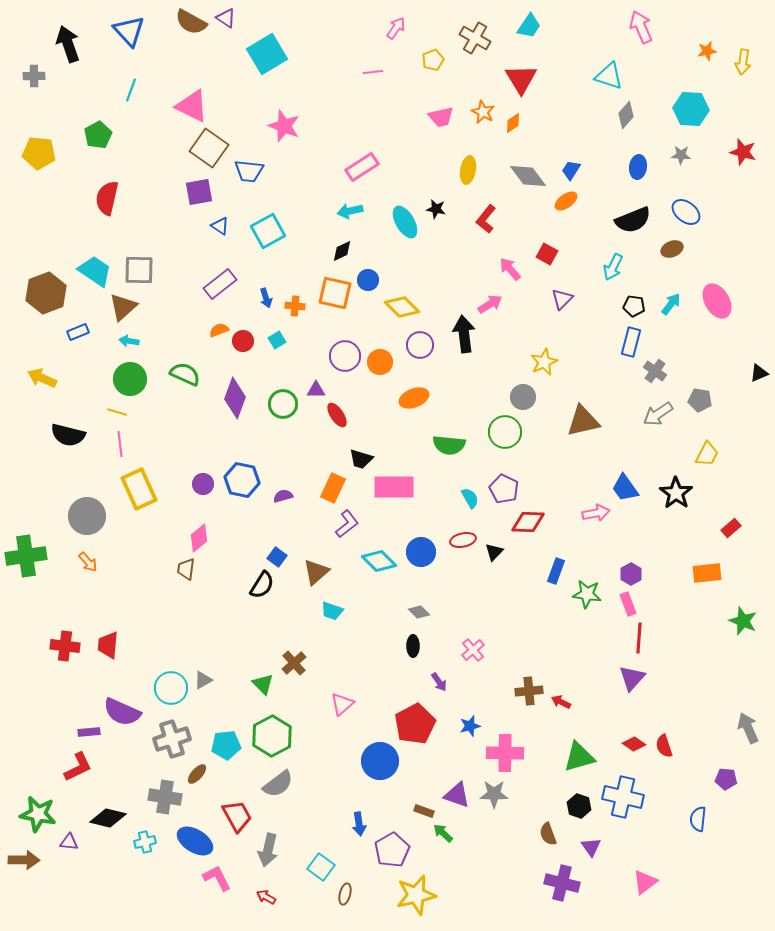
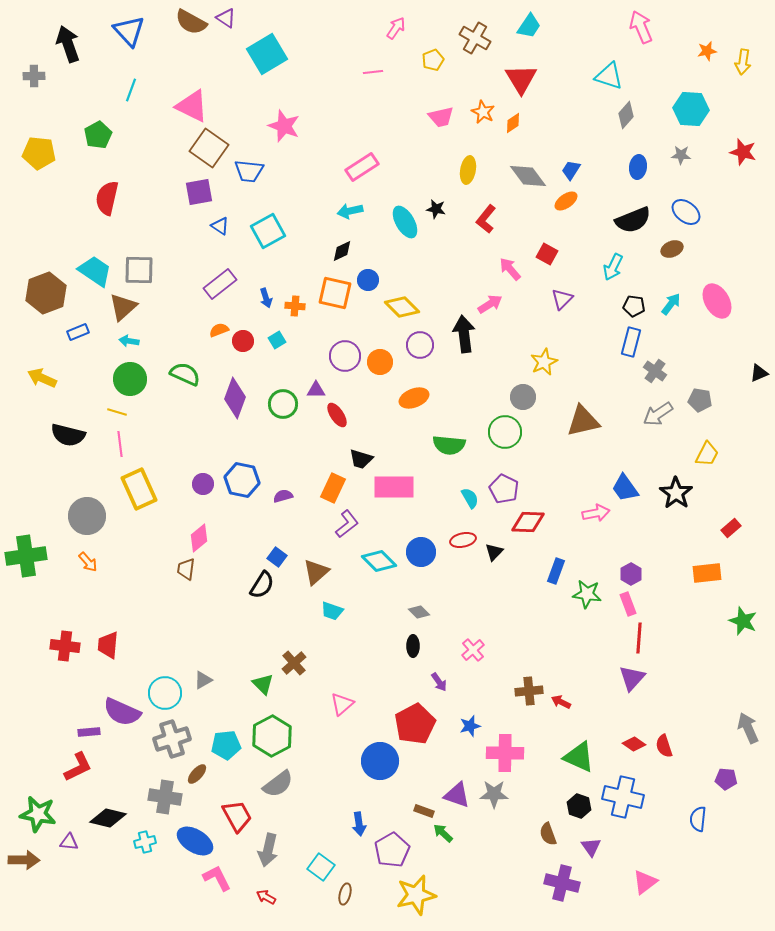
cyan circle at (171, 688): moved 6 px left, 5 px down
green triangle at (579, 757): rotated 40 degrees clockwise
